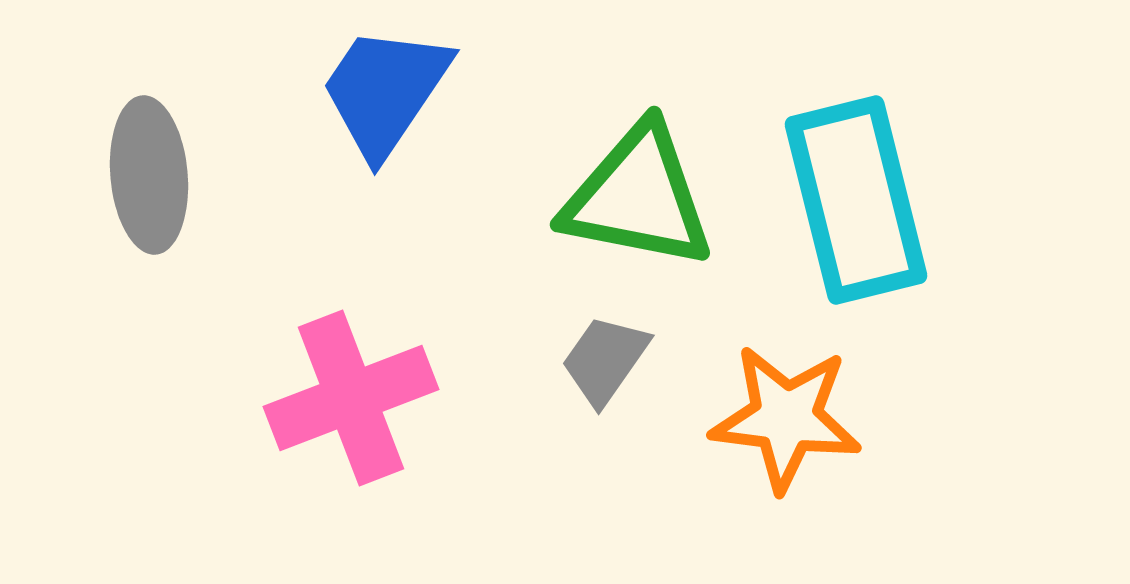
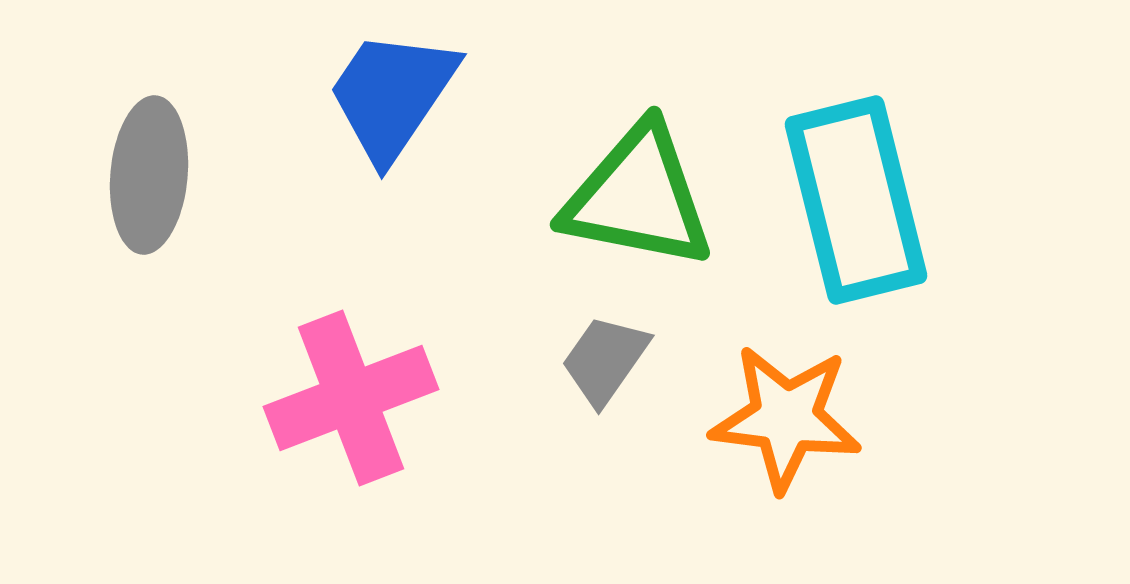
blue trapezoid: moved 7 px right, 4 px down
gray ellipse: rotated 10 degrees clockwise
